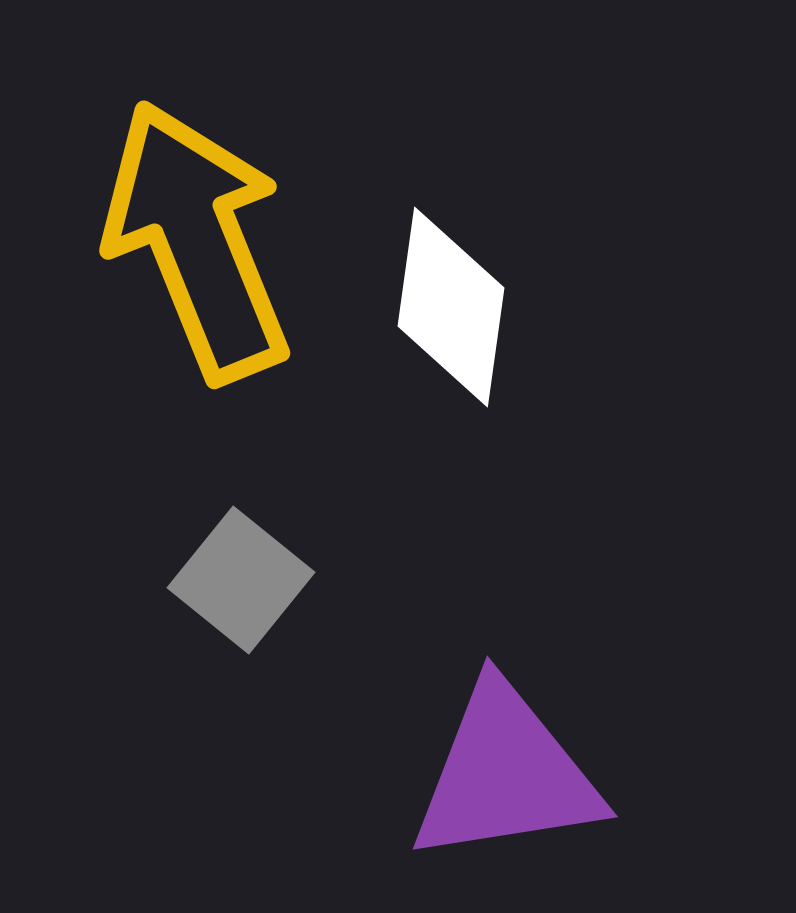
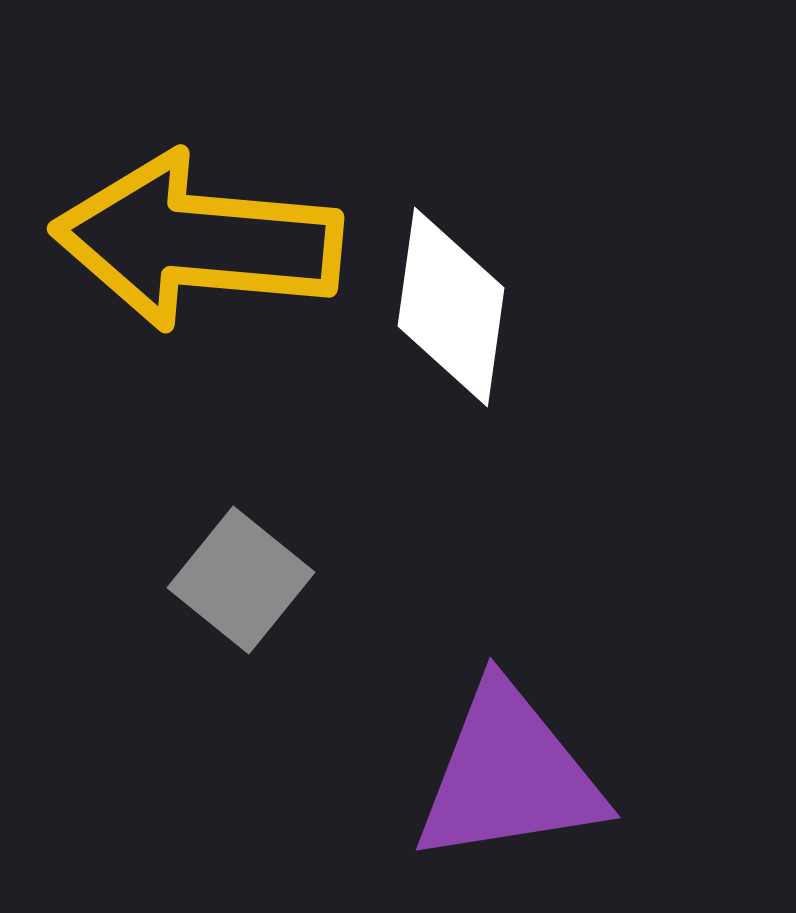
yellow arrow: rotated 63 degrees counterclockwise
purple triangle: moved 3 px right, 1 px down
